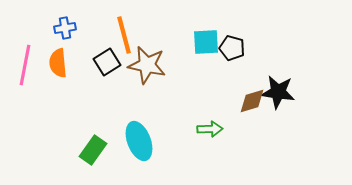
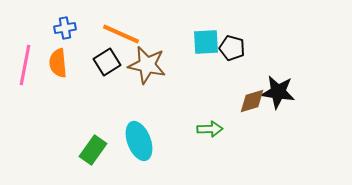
orange line: moved 3 px left, 1 px up; rotated 51 degrees counterclockwise
